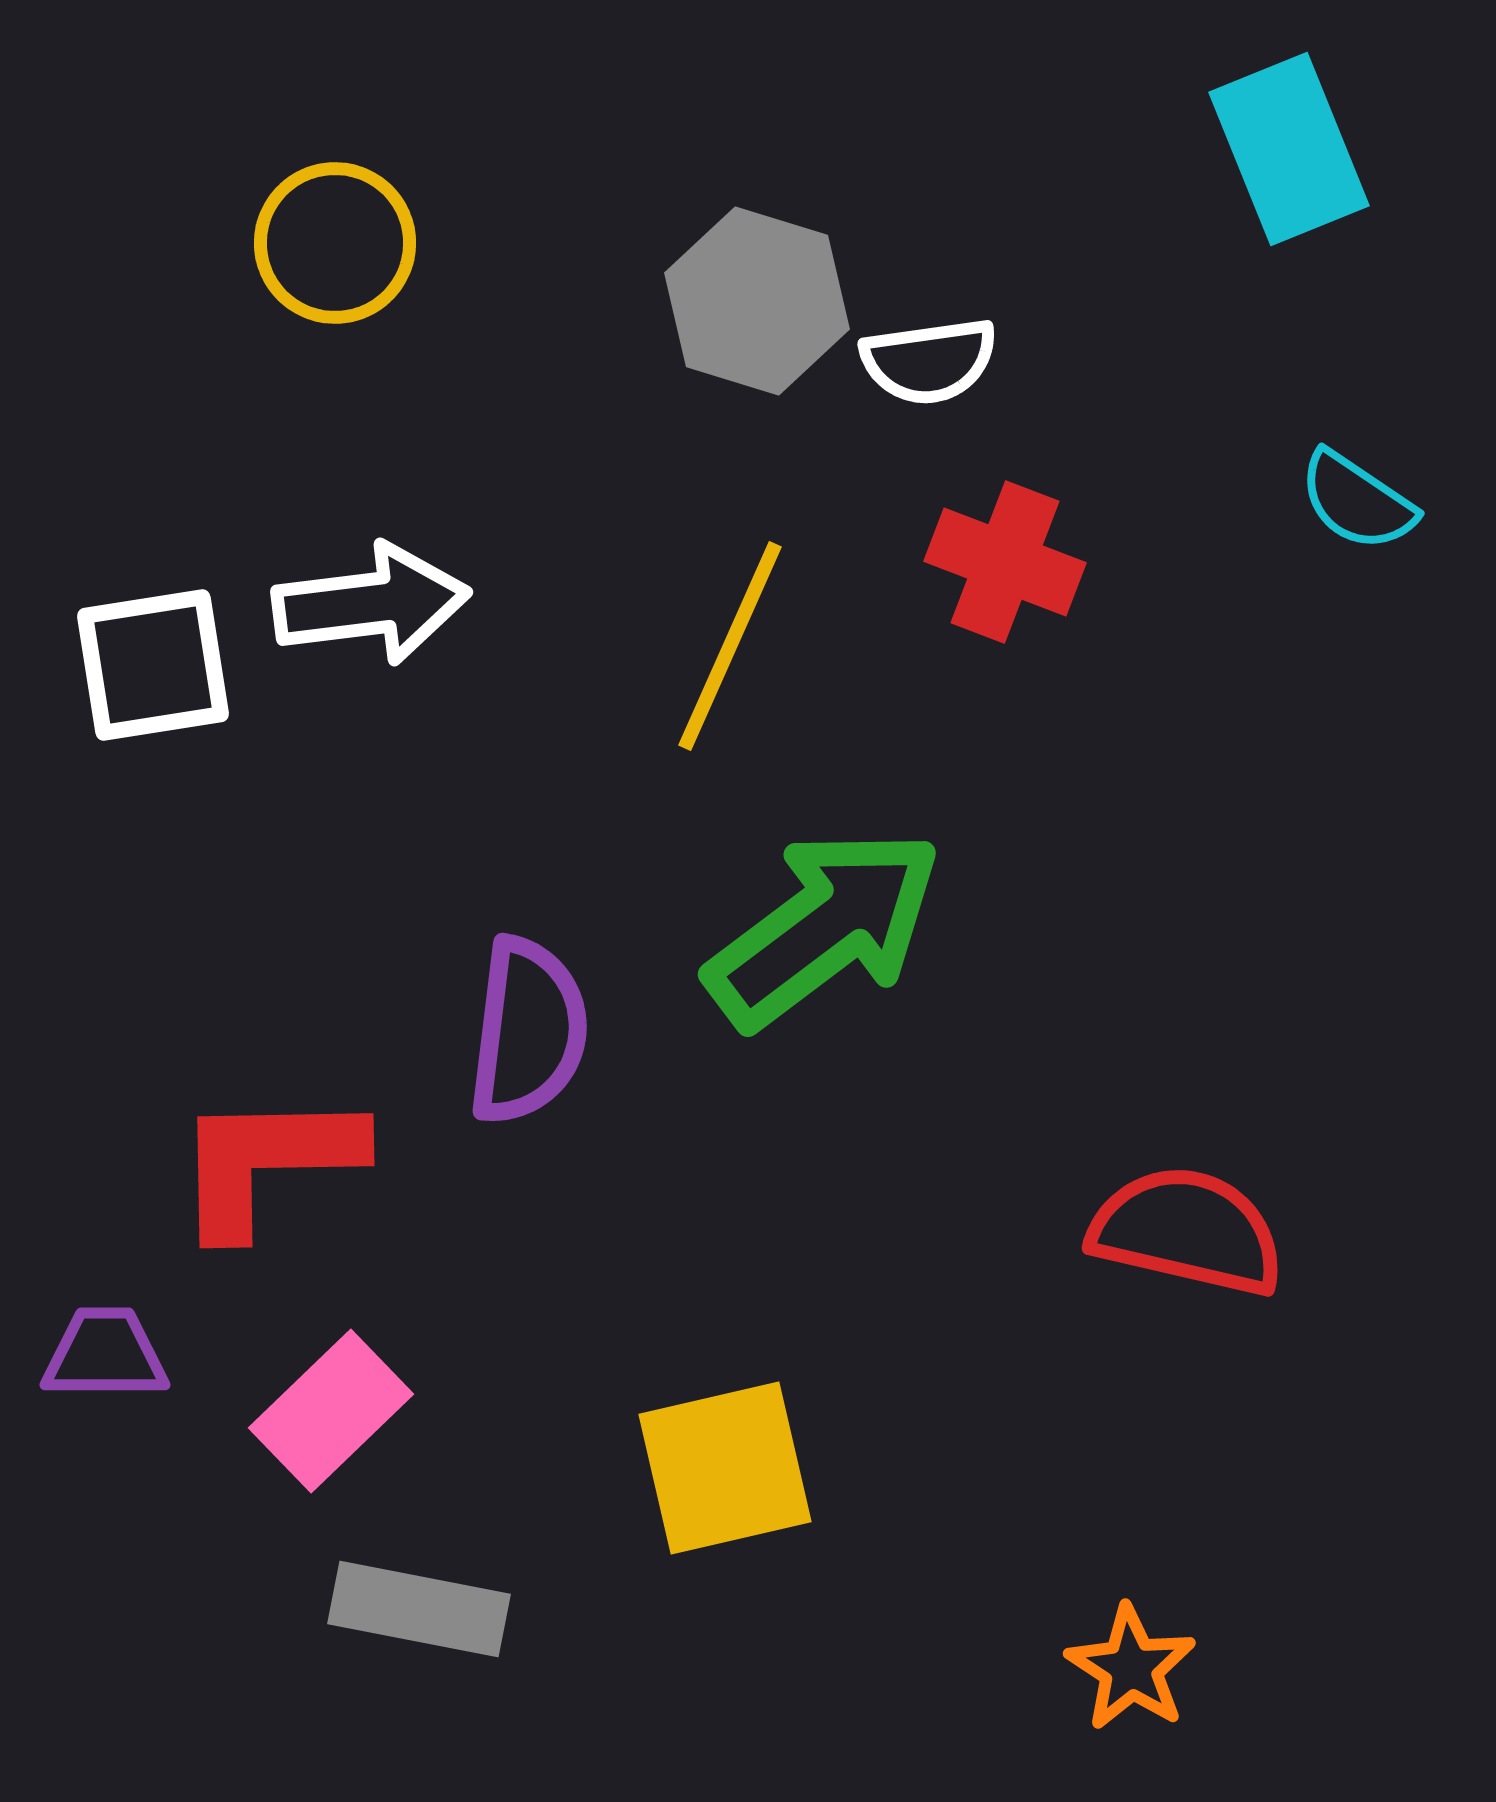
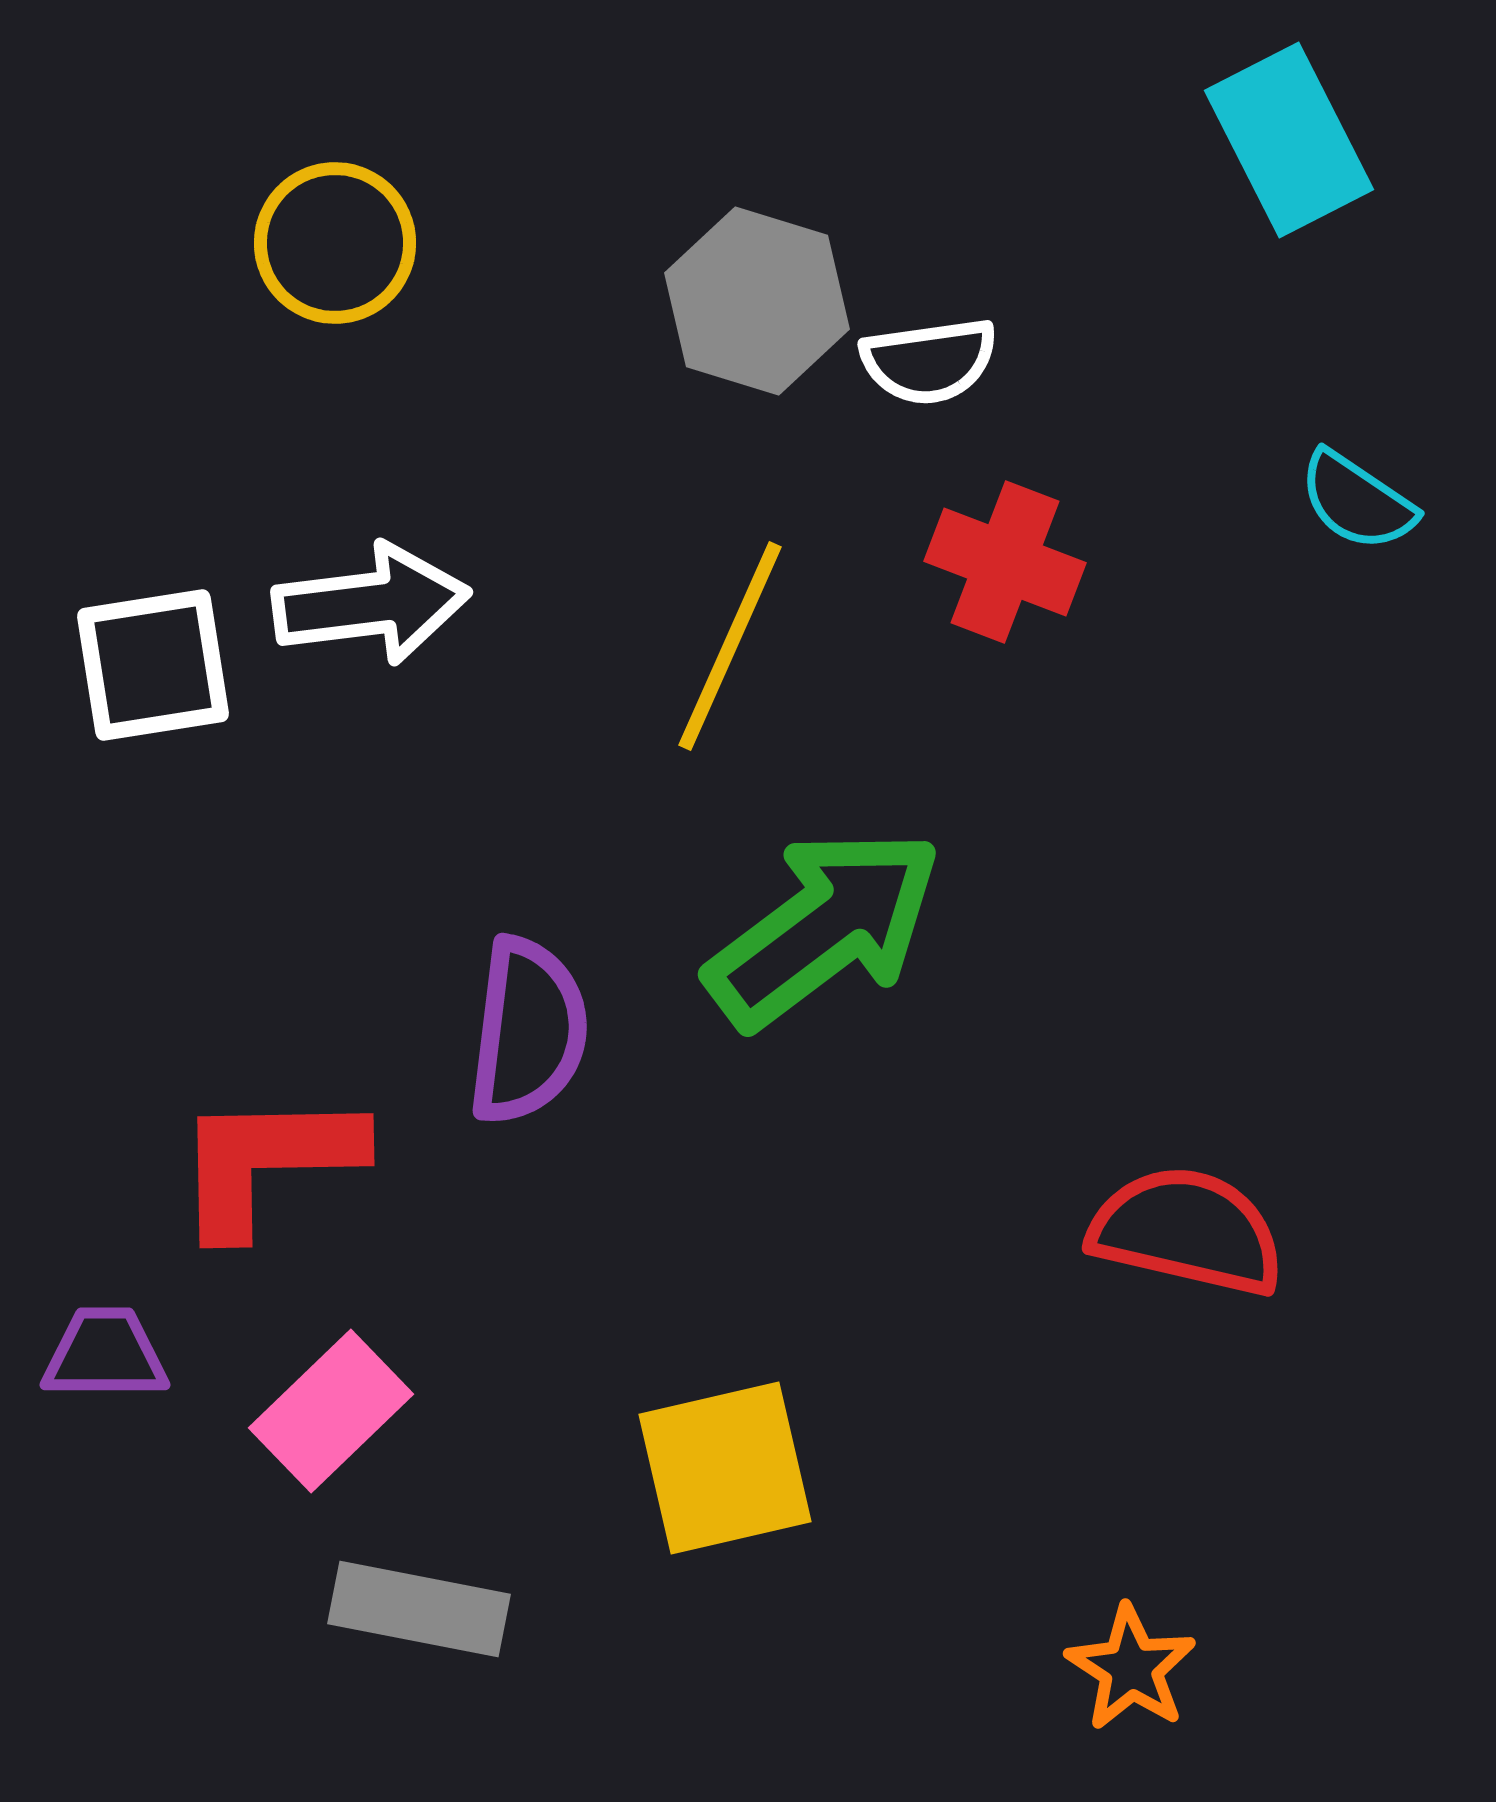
cyan rectangle: moved 9 px up; rotated 5 degrees counterclockwise
